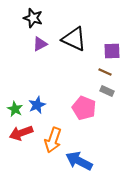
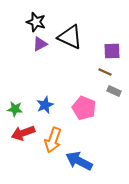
black star: moved 3 px right, 4 px down
black triangle: moved 4 px left, 2 px up
gray rectangle: moved 7 px right
blue star: moved 8 px right
green star: rotated 21 degrees counterclockwise
red arrow: moved 2 px right
